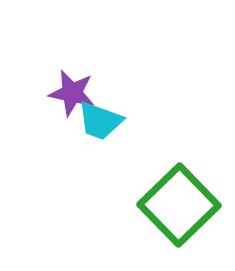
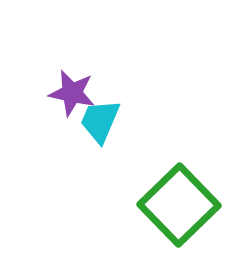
cyan trapezoid: rotated 93 degrees clockwise
